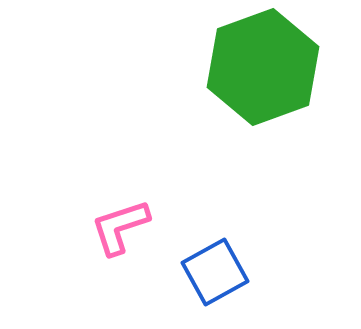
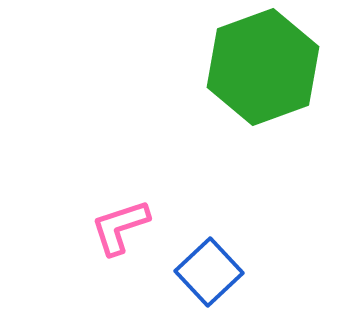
blue square: moved 6 px left; rotated 14 degrees counterclockwise
